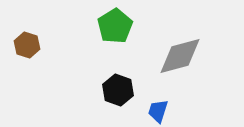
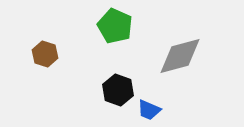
green pentagon: rotated 16 degrees counterclockwise
brown hexagon: moved 18 px right, 9 px down
blue trapezoid: moved 9 px left, 1 px up; rotated 85 degrees counterclockwise
